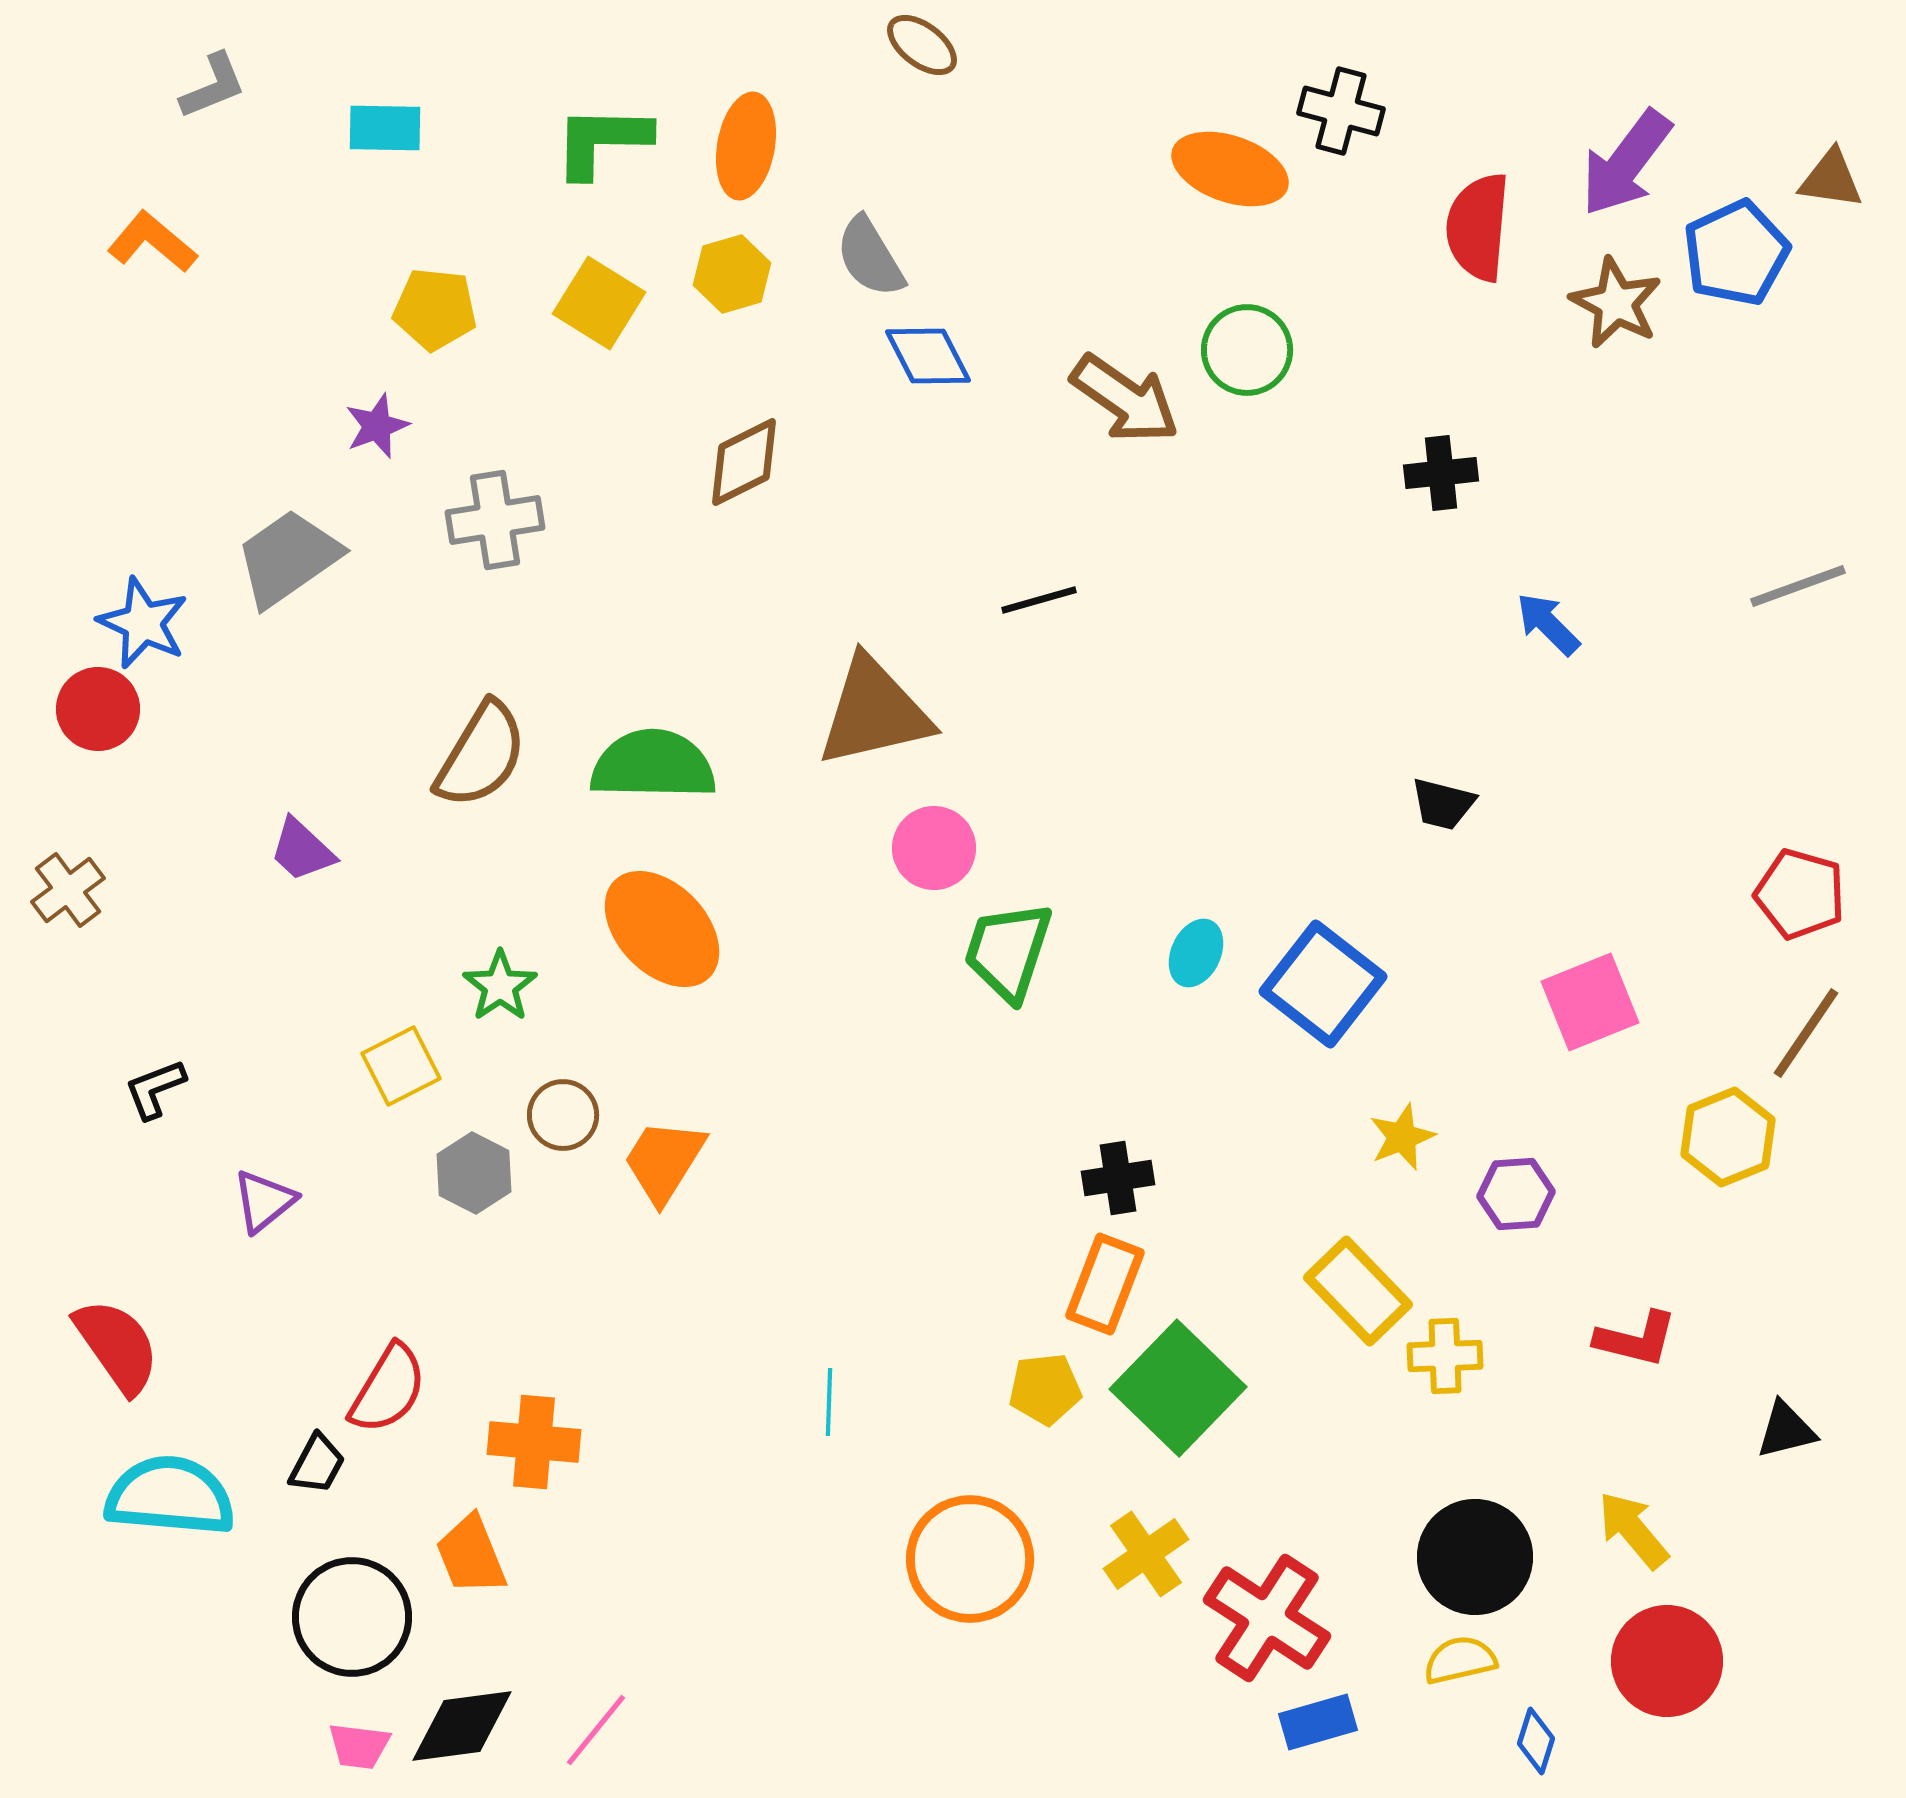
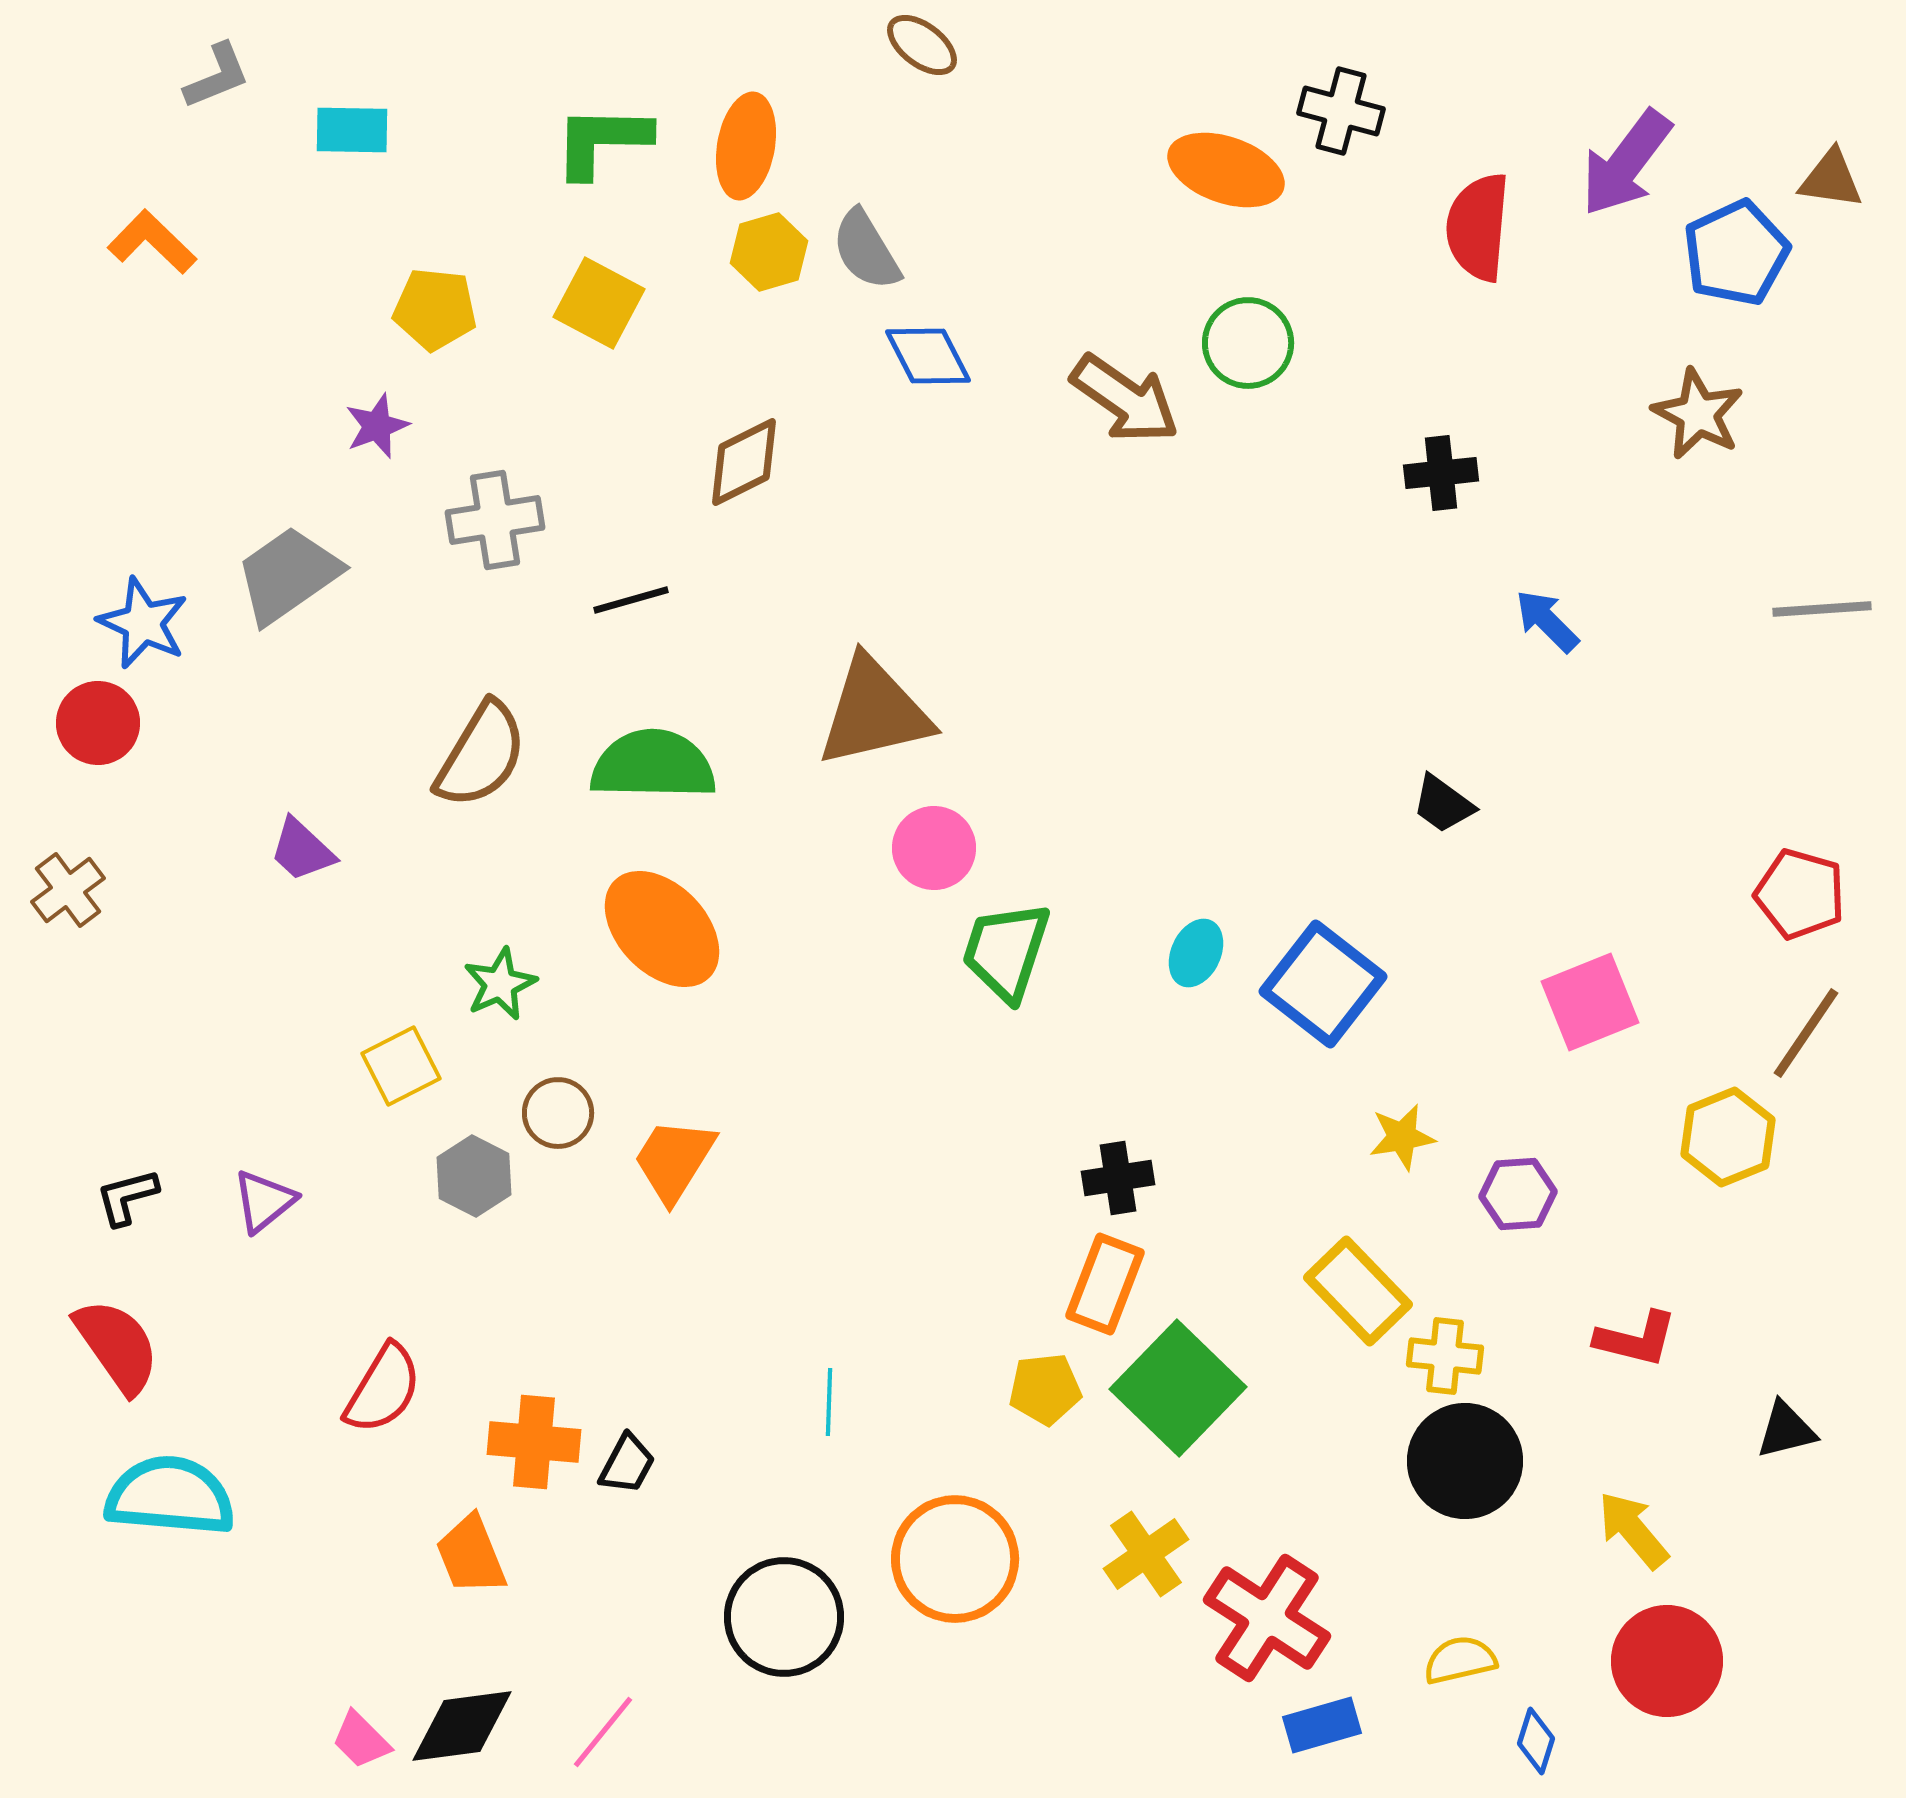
gray L-shape at (213, 86): moved 4 px right, 10 px up
cyan rectangle at (385, 128): moved 33 px left, 2 px down
orange ellipse at (1230, 169): moved 4 px left, 1 px down
orange L-shape at (152, 242): rotated 4 degrees clockwise
gray semicircle at (870, 257): moved 4 px left, 7 px up
yellow hexagon at (732, 274): moved 37 px right, 22 px up
yellow square at (599, 303): rotated 4 degrees counterclockwise
brown star at (1616, 303): moved 82 px right, 111 px down
green circle at (1247, 350): moved 1 px right, 7 px up
gray trapezoid at (288, 558): moved 17 px down
gray line at (1798, 586): moved 24 px right, 23 px down; rotated 16 degrees clockwise
black line at (1039, 600): moved 408 px left
blue arrow at (1548, 624): moved 1 px left, 3 px up
red circle at (98, 709): moved 14 px down
black trapezoid at (1443, 804): rotated 22 degrees clockwise
green trapezoid at (1008, 951): moved 2 px left
green star at (500, 986): moved 2 px up; rotated 10 degrees clockwise
black L-shape at (155, 1089): moved 28 px left, 108 px down; rotated 6 degrees clockwise
brown circle at (563, 1115): moved 5 px left, 2 px up
yellow star at (1402, 1137): rotated 12 degrees clockwise
orange trapezoid at (664, 1161): moved 10 px right, 1 px up
gray hexagon at (474, 1173): moved 3 px down
purple hexagon at (1516, 1194): moved 2 px right
yellow cross at (1445, 1356): rotated 8 degrees clockwise
red semicircle at (388, 1389): moved 5 px left
black trapezoid at (317, 1464): moved 310 px right
black circle at (1475, 1557): moved 10 px left, 96 px up
orange circle at (970, 1559): moved 15 px left
black circle at (352, 1617): moved 432 px right
blue rectangle at (1318, 1722): moved 4 px right, 3 px down
pink line at (596, 1730): moved 7 px right, 2 px down
pink trapezoid at (359, 1746): moved 2 px right, 6 px up; rotated 38 degrees clockwise
